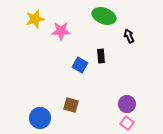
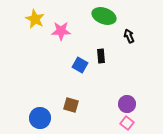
yellow star: rotated 30 degrees counterclockwise
